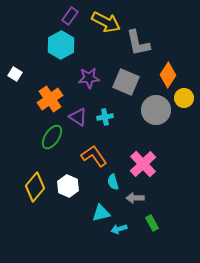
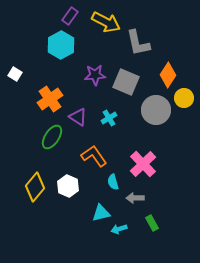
purple star: moved 6 px right, 3 px up
cyan cross: moved 4 px right, 1 px down; rotated 21 degrees counterclockwise
